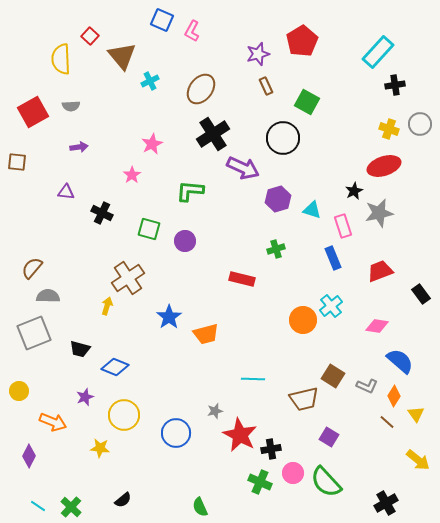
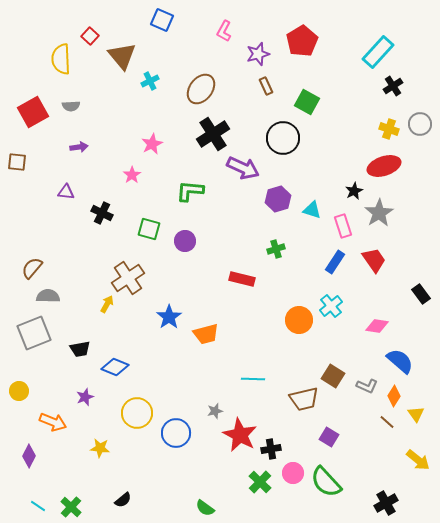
pink L-shape at (192, 31): moved 32 px right
black cross at (395, 85): moved 2 px left, 1 px down; rotated 24 degrees counterclockwise
gray star at (379, 213): rotated 20 degrees counterclockwise
blue rectangle at (333, 258): moved 2 px right, 4 px down; rotated 55 degrees clockwise
red trapezoid at (380, 271): moved 6 px left, 11 px up; rotated 76 degrees clockwise
yellow arrow at (107, 306): moved 2 px up; rotated 12 degrees clockwise
orange circle at (303, 320): moved 4 px left
black trapezoid at (80, 349): rotated 25 degrees counterclockwise
yellow circle at (124, 415): moved 13 px right, 2 px up
green cross at (260, 482): rotated 20 degrees clockwise
green semicircle at (200, 507): moved 5 px right, 1 px down; rotated 30 degrees counterclockwise
